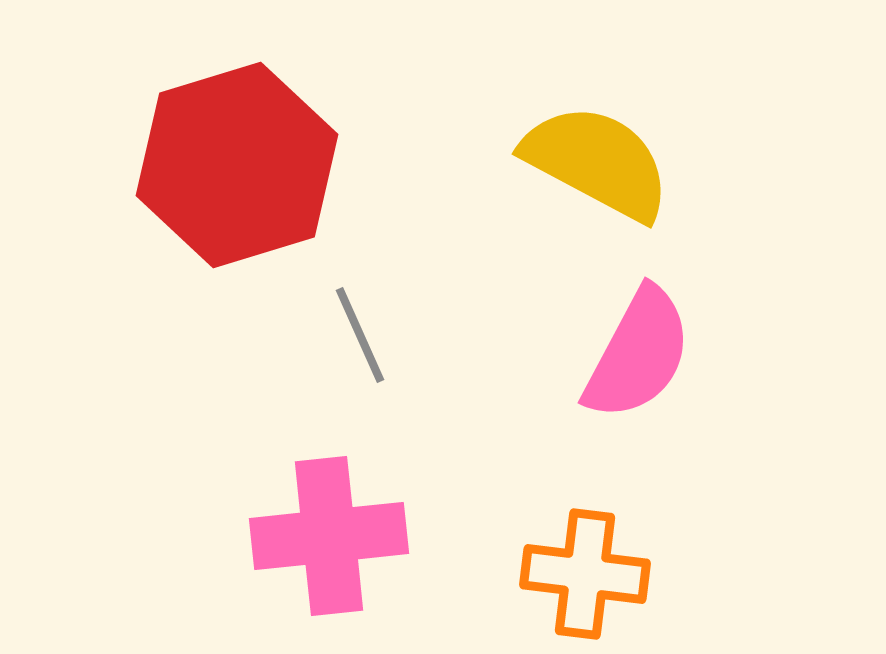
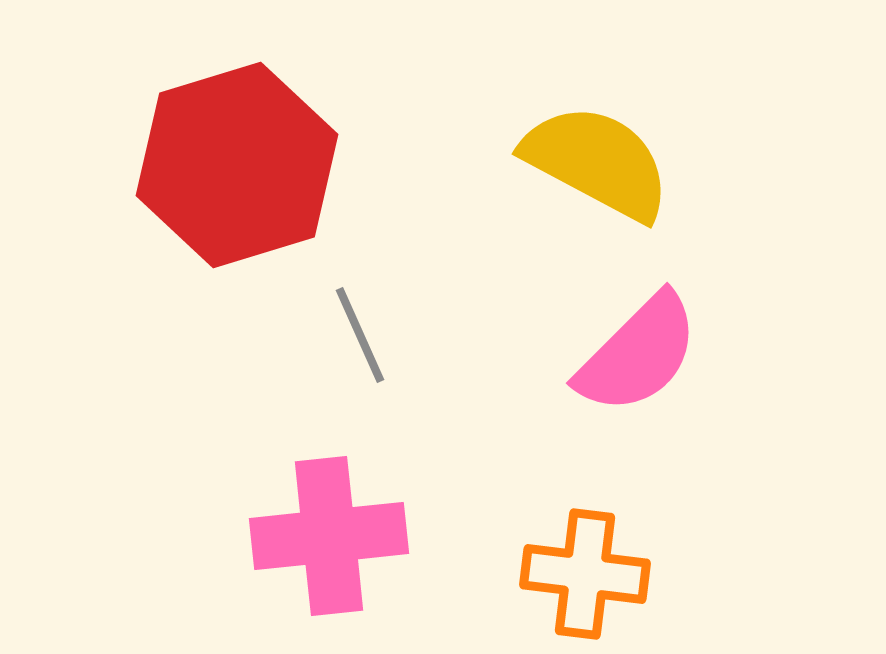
pink semicircle: rotated 17 degrees clockwise
